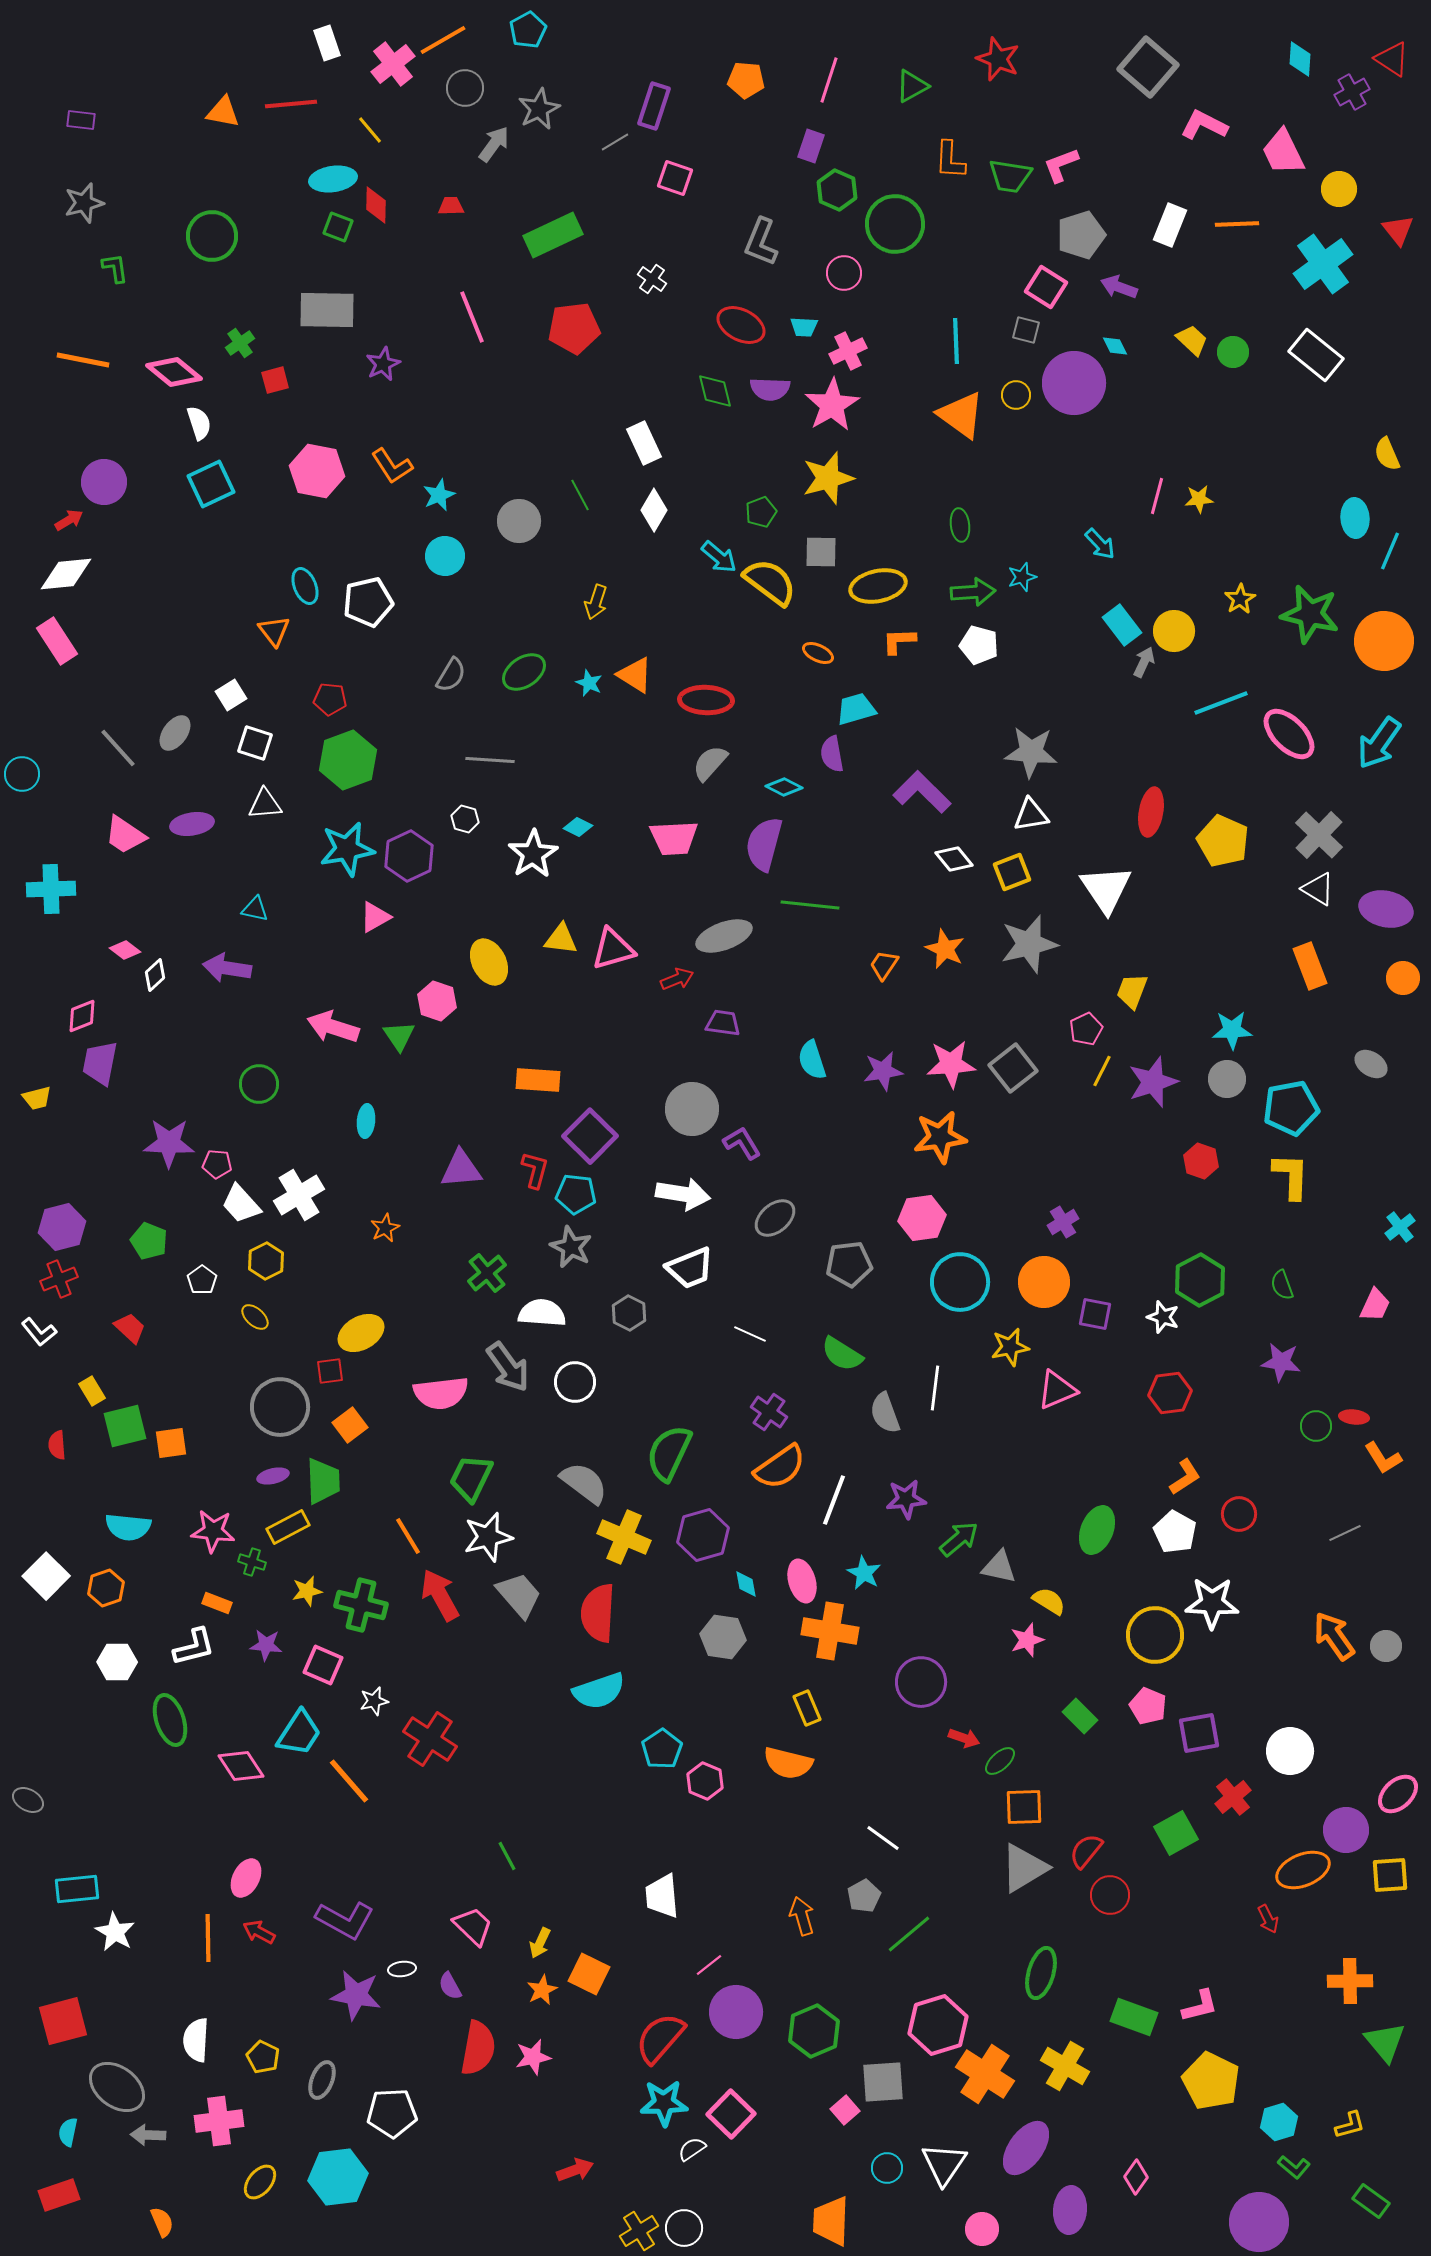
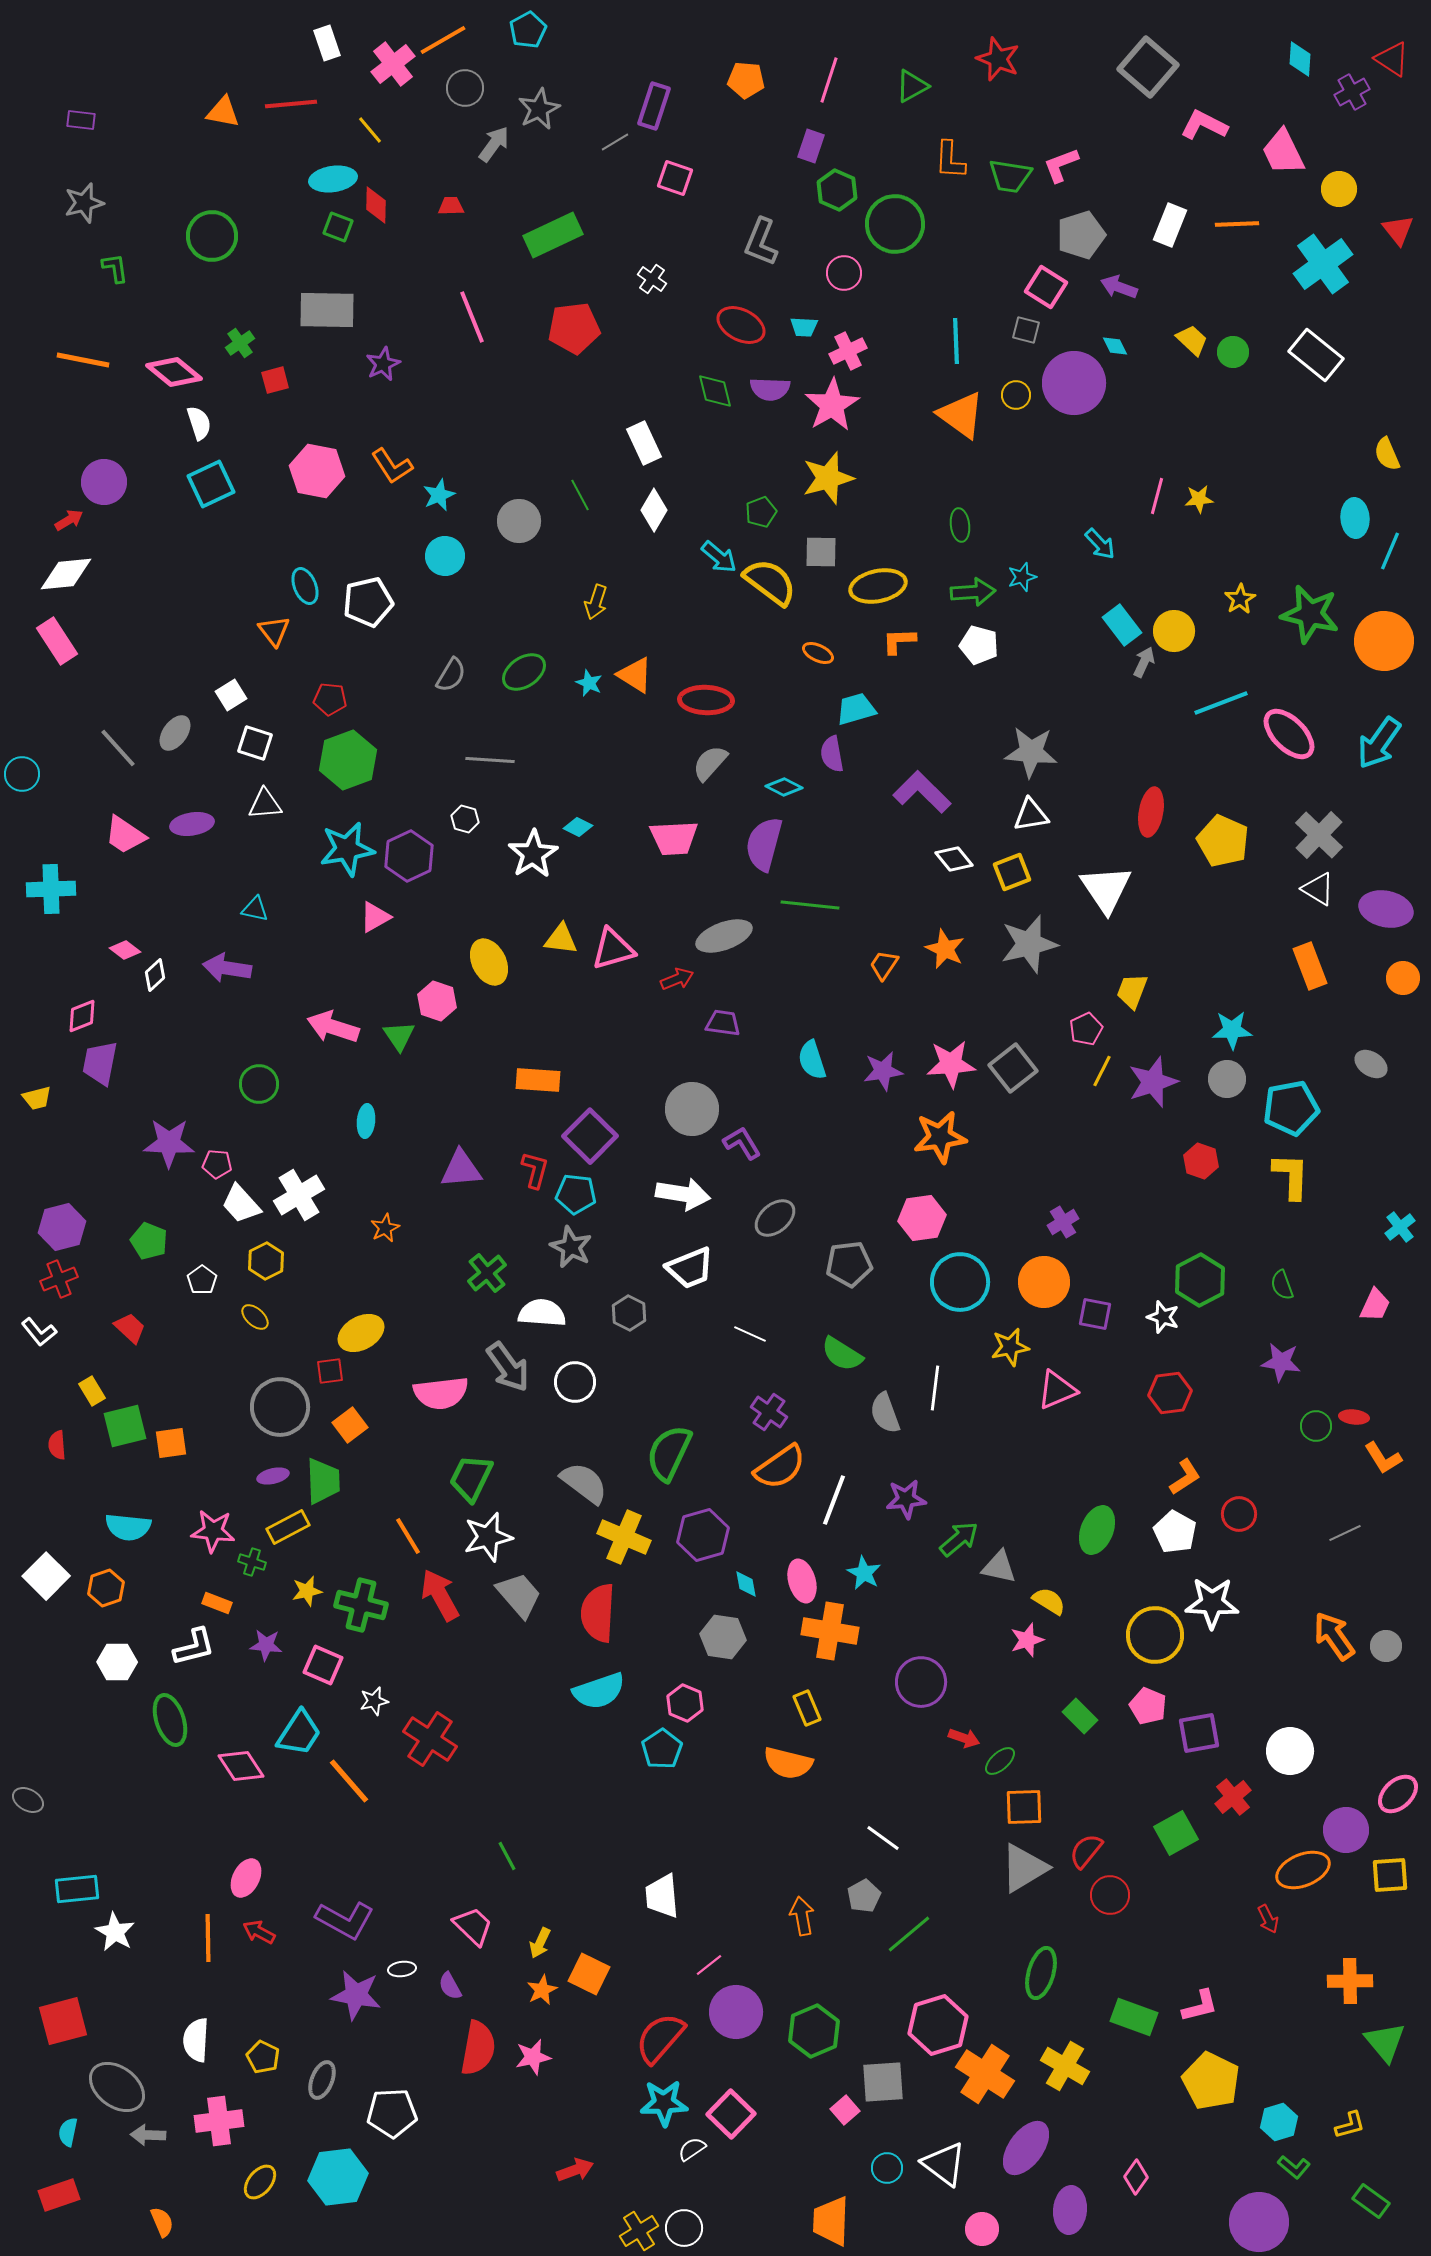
pink hexagon at (705, 1781): moved 20 px left, 78 px up
orange arrow at (802, 1916): rotated 6 degrees clockwise
white triangle at (944, 2164): rotated 27 degrees counterclockwise
